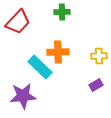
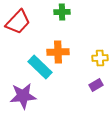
yellow cross: moved 1 px right, 2 px down
